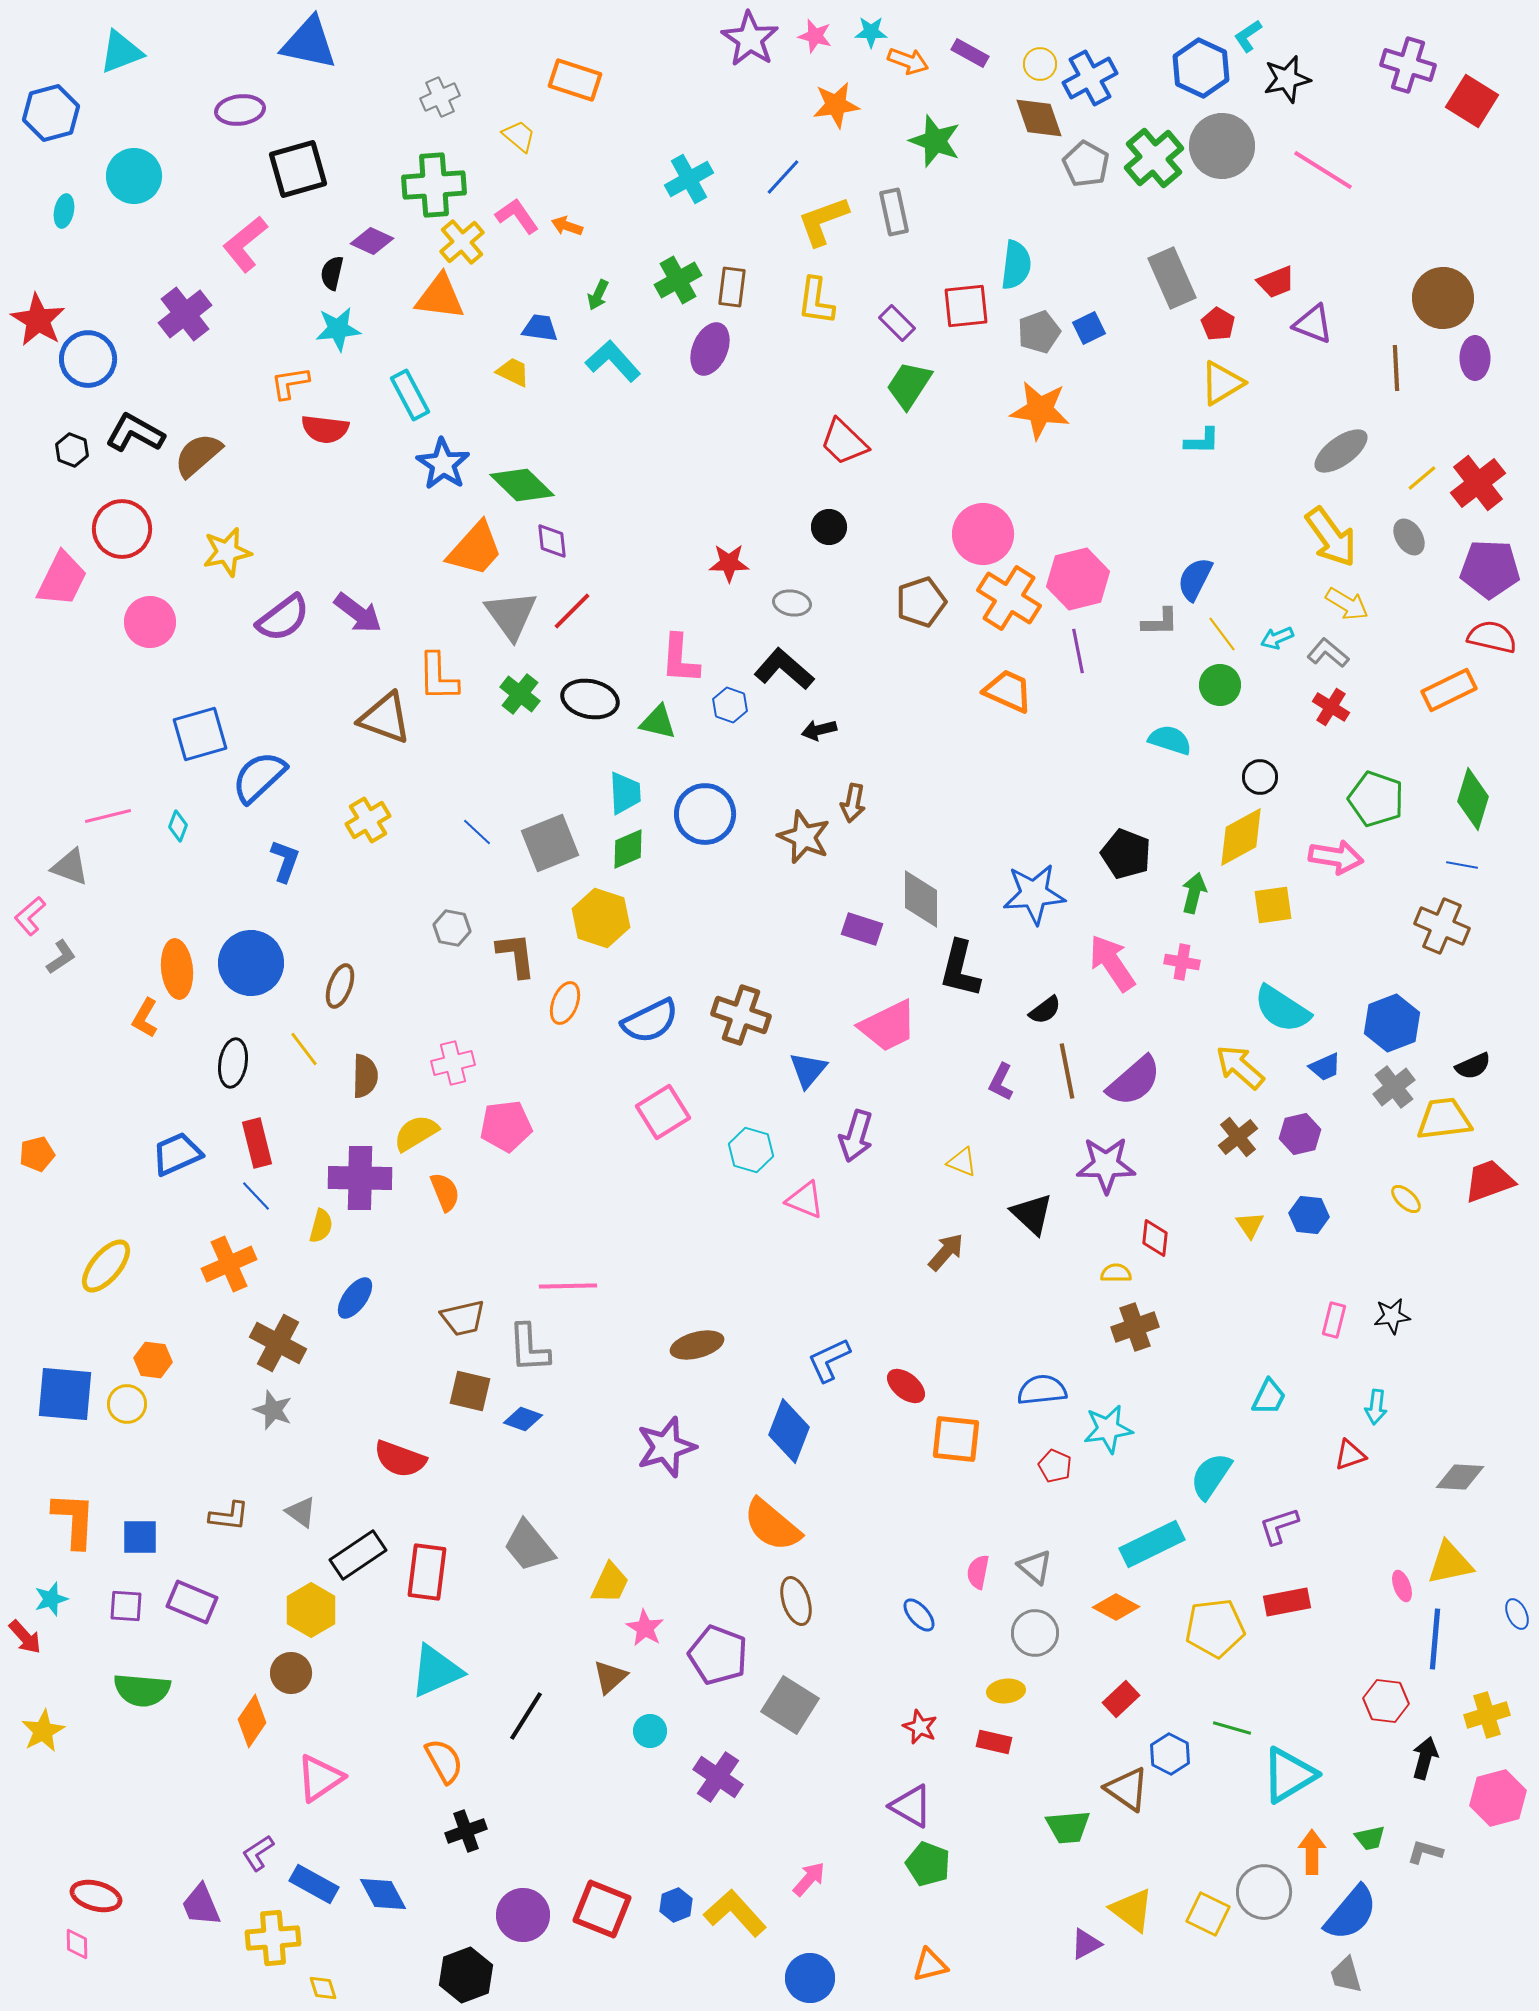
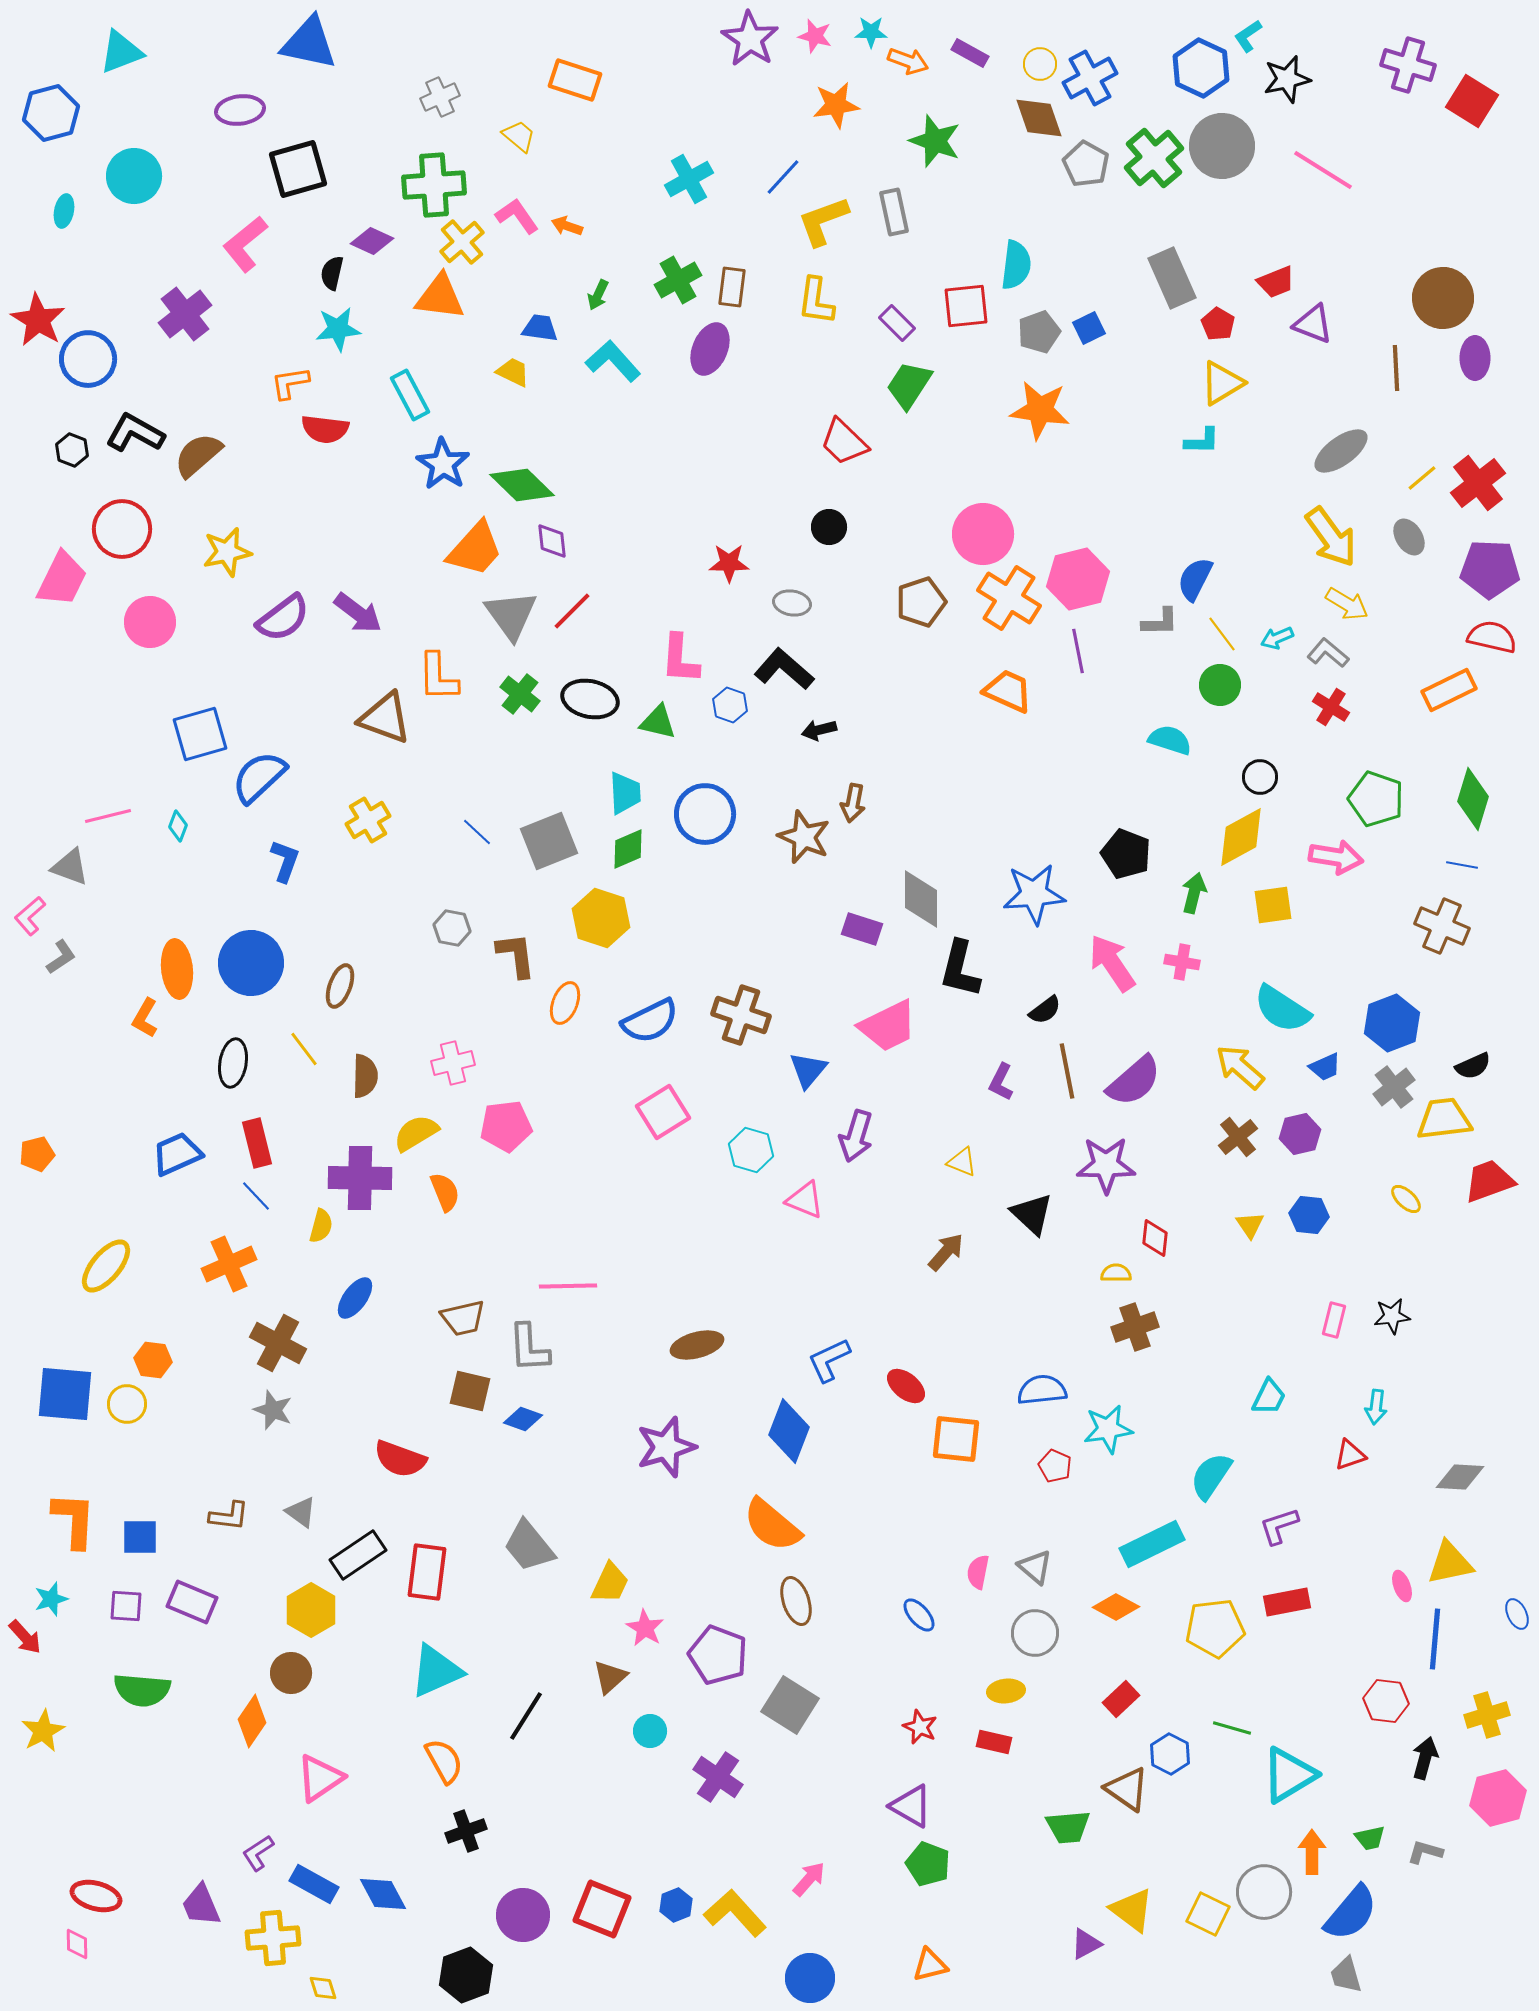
gray square at (550, 843): moved 1 px left, 2 px up
